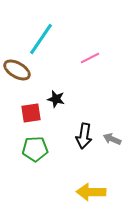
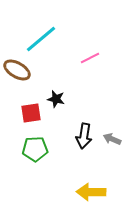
cyan line: rotated 16 degrees clockwise
